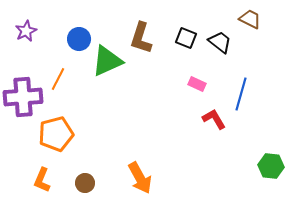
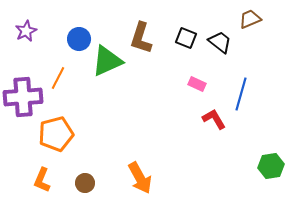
brown trapezoid: rotated 50 degrees counterclockwise
orange line: moved 1 px up
green hexagon: rotated 15 degrees counterclockwise
